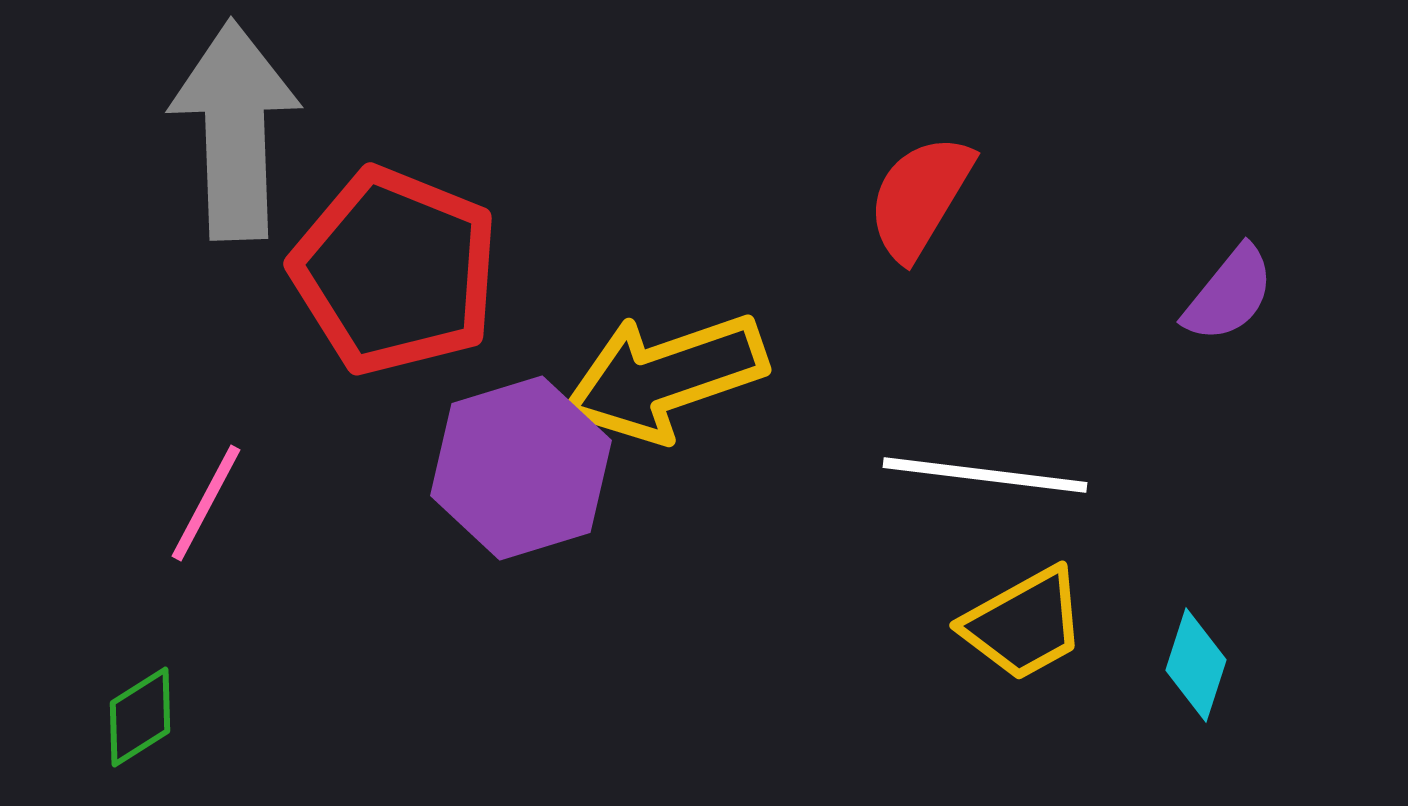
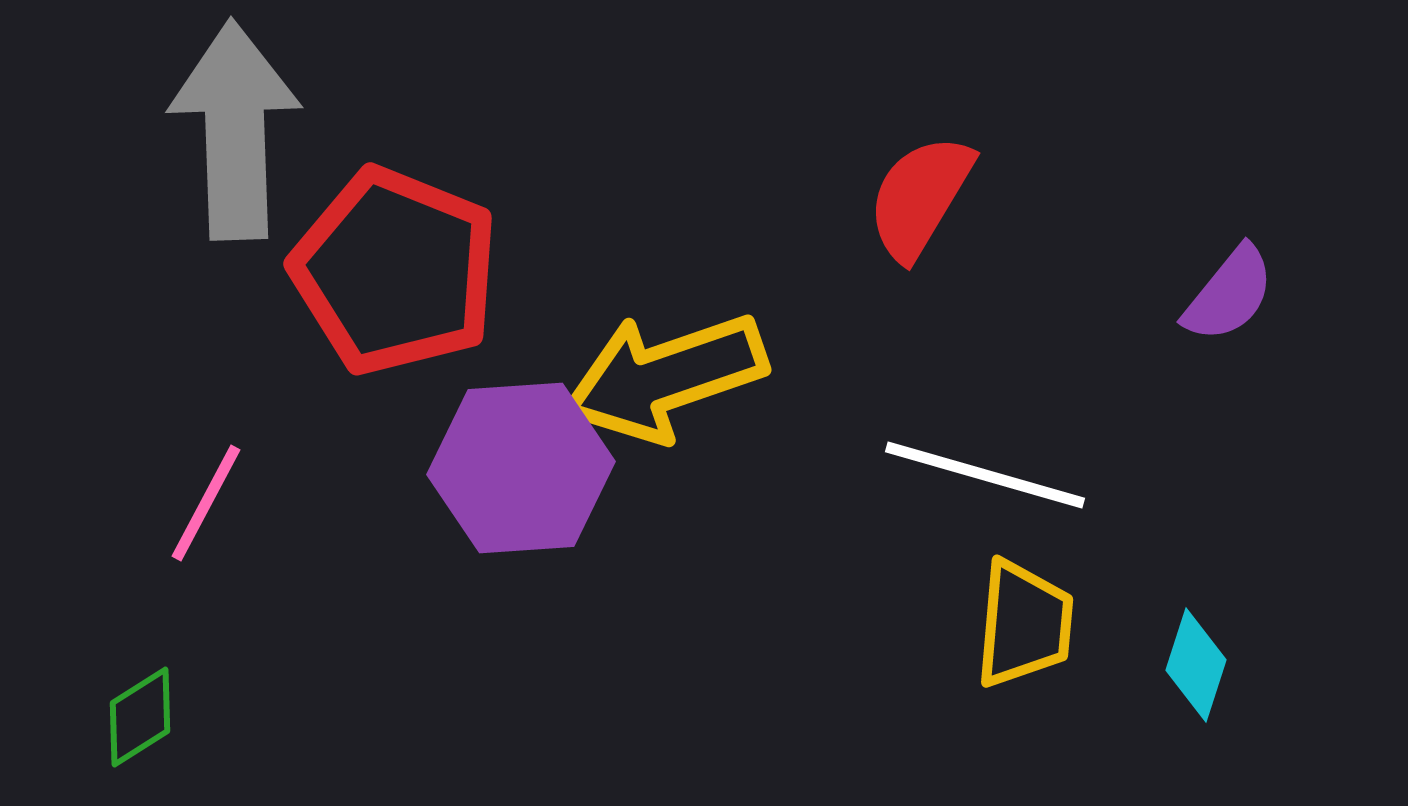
purple hexagon: rotated 13 degrees clockwise
white line: rotated 9 degrees clockwise
yellow trapezoid: rotated 56 degrees counterclockwise
